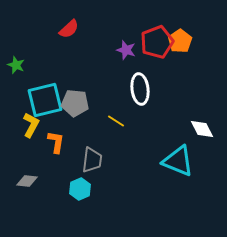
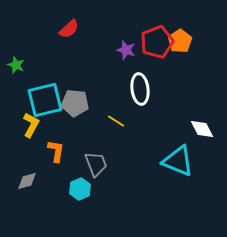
orange L-shape: moved 9 px down
gray trapezoid: moved 4 px right, 4 px down; rotated 28 degrees counterclockwise
gray diamond: rotated 20 degrees counterclockwise
